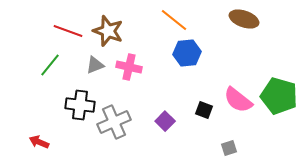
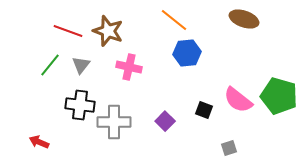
gray triangle: moved 14 px left; rotated 30 degrees counterclockwise
gray cross: rotated 24 degrees clockwise
